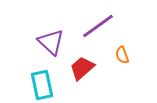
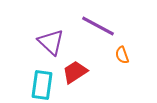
purple line: rotated 64 degrees clockwise
red trapezoid: moved 7 px left, 4 px down; rotated 8 degrees clockwise
cyan rectangle: rotated 20 degrees clockwise
